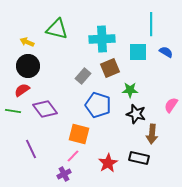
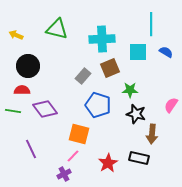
yellow arrow: moved 11 px left, 7 px up
red semicircle: rotated 35 degrees clockwise
